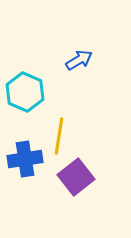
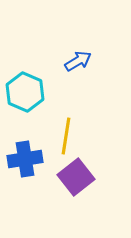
blue arrow: moved 1 px left, 1 px down
yellow line: moved 7 px right
